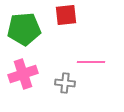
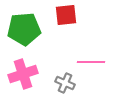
gray cross: rotated 18 degrees clockwise
